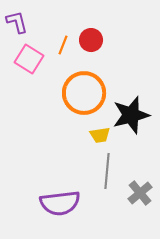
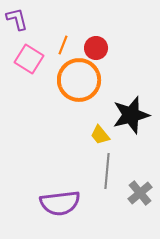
purple L-shape: moved 3 px up
red circle: moved 5 px right, 8 px down
orange circle: moved 5 px left, 13 px up
yellow trapezoid: rotated 60 degrees clockwise
